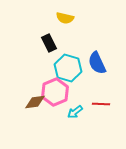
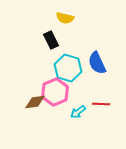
black rectangle: moved 2 px right, 3 px up
cyan arrow: moved 3 px right
